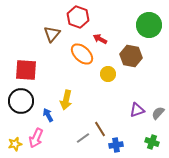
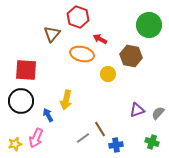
orange ellipse: rotated 30 degrees counterclockwise
